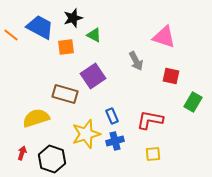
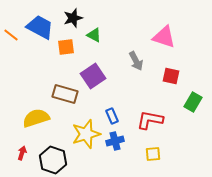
black hexagon: moved 1 px right, 1 px down
